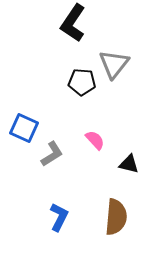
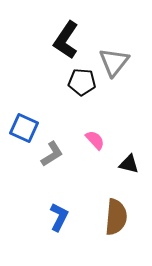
black L-shape: moved 7 px left, 17 px down
gray triangle: moved 2 px up
